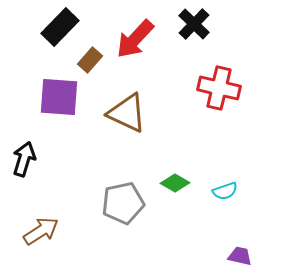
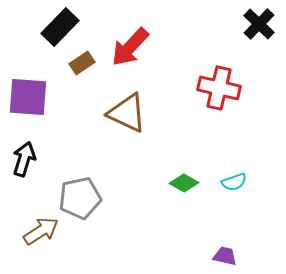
black cross: moved 65 px right
red arrow: moved 5 px left, 8 px down
brown rectangle: moved 8 px left, 3 px down; rotated 15 degrees clockwise
purple square: moved 31 px left
green diamond: moved 9 px right
cyan semicircle: moved 9 px right, 9 px up
gray pentagon: moved 43 px left, 5 px up
purple trapezoid: moved 15 px left
